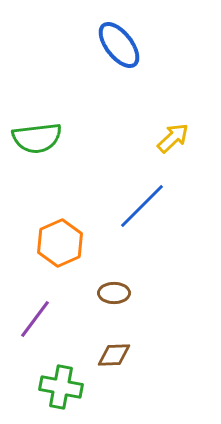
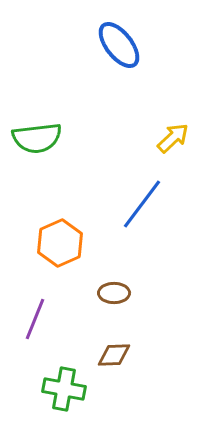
blue line: moved 2 px up; rotated 8 degrees counterclockwise
purple line: rotated 15 degrees counterclockwise
green cross: moved 3 px right, 2 px down
